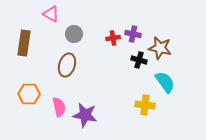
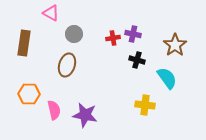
pink triangle: moved 1 px up
brown star: moved 15 px right, 3 px up; rotated 25 degrees clockwise
black cross: moved 2 px left
cyan semicircle: moved 2 px right, 4 px up
pink semicircle: moved 5 px left, 3 px down
